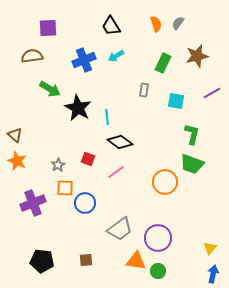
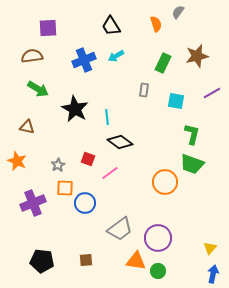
gray semicircle: moved 11 px up
green arrow: moved 12 px left
black star: moved 3 px left, 1 px down
brown triangle: moved 12 px right, 8 px up; rotated 28 degrees counterclockwise
pink line: moved 6 px left, 1 px down
